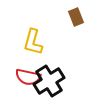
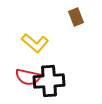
yellow L-shape: moved 2 px right, 1 px down; rotated 64 degrees counterclockwise
black cross: rotated 28 degrees clockwise
